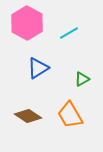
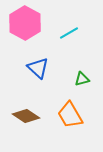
pink hexagon: moved 2 px left
blue triangle: rotated 45 degrees counterclockwise
green triangle: rotated 14 degrees clockwise
brown diamond: moved 2 px left
